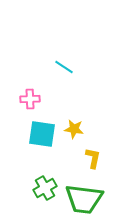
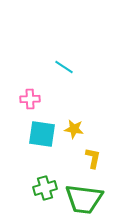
green cross: rotated 15 degrees clockwise
